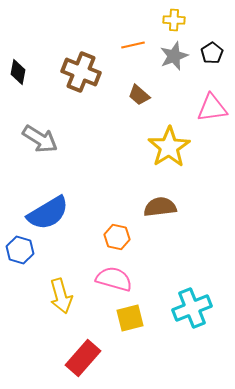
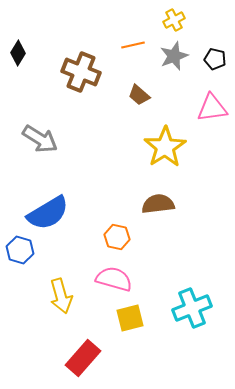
yellow cross: rotated 30 degrees counterclockwise
black pentagon: moved 3 px right, 6 px down; rotated 25 degrees counterclockwise
black diamond: moved 19 px up; rotated 20 degrees clockwise
yellow star: moved 4 px left
brown semicircle: moved 2 px left, 3 px up
